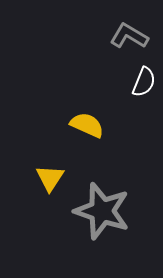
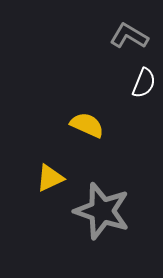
white semicircle: moved 1 px down
yellow triangle: rotated 32 degrees clockwise
